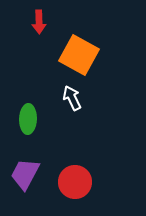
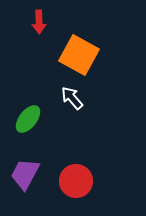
white arrow: rotated 15 degrees counterclockwise
green ellipse: rotated 36 degrees clockwise
red circle: moved 1 px right, 1 px up
